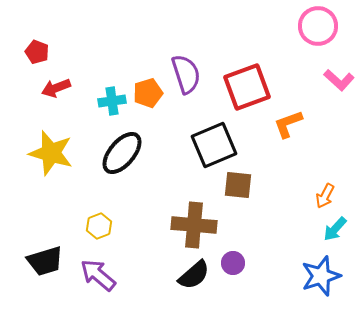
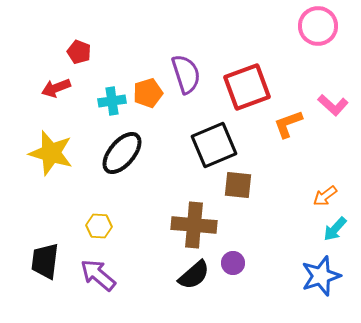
red pentagon: moved 42 px right
pink L-shape: moved 6 px left, 25 px down
orange arrow: rotated 25 degrees clockwise
yellow hexagon: rotated 25 degrees clockwise
black trapezoid: rotated 114 degrees clockwise
